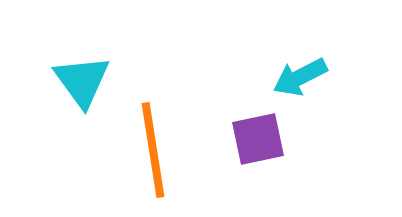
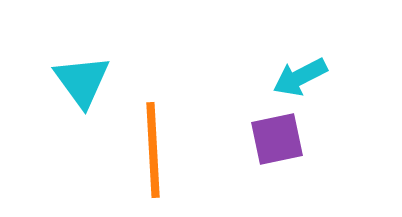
purple square: moved 19 px right
orange line: rotated 6 degrees clockwise
